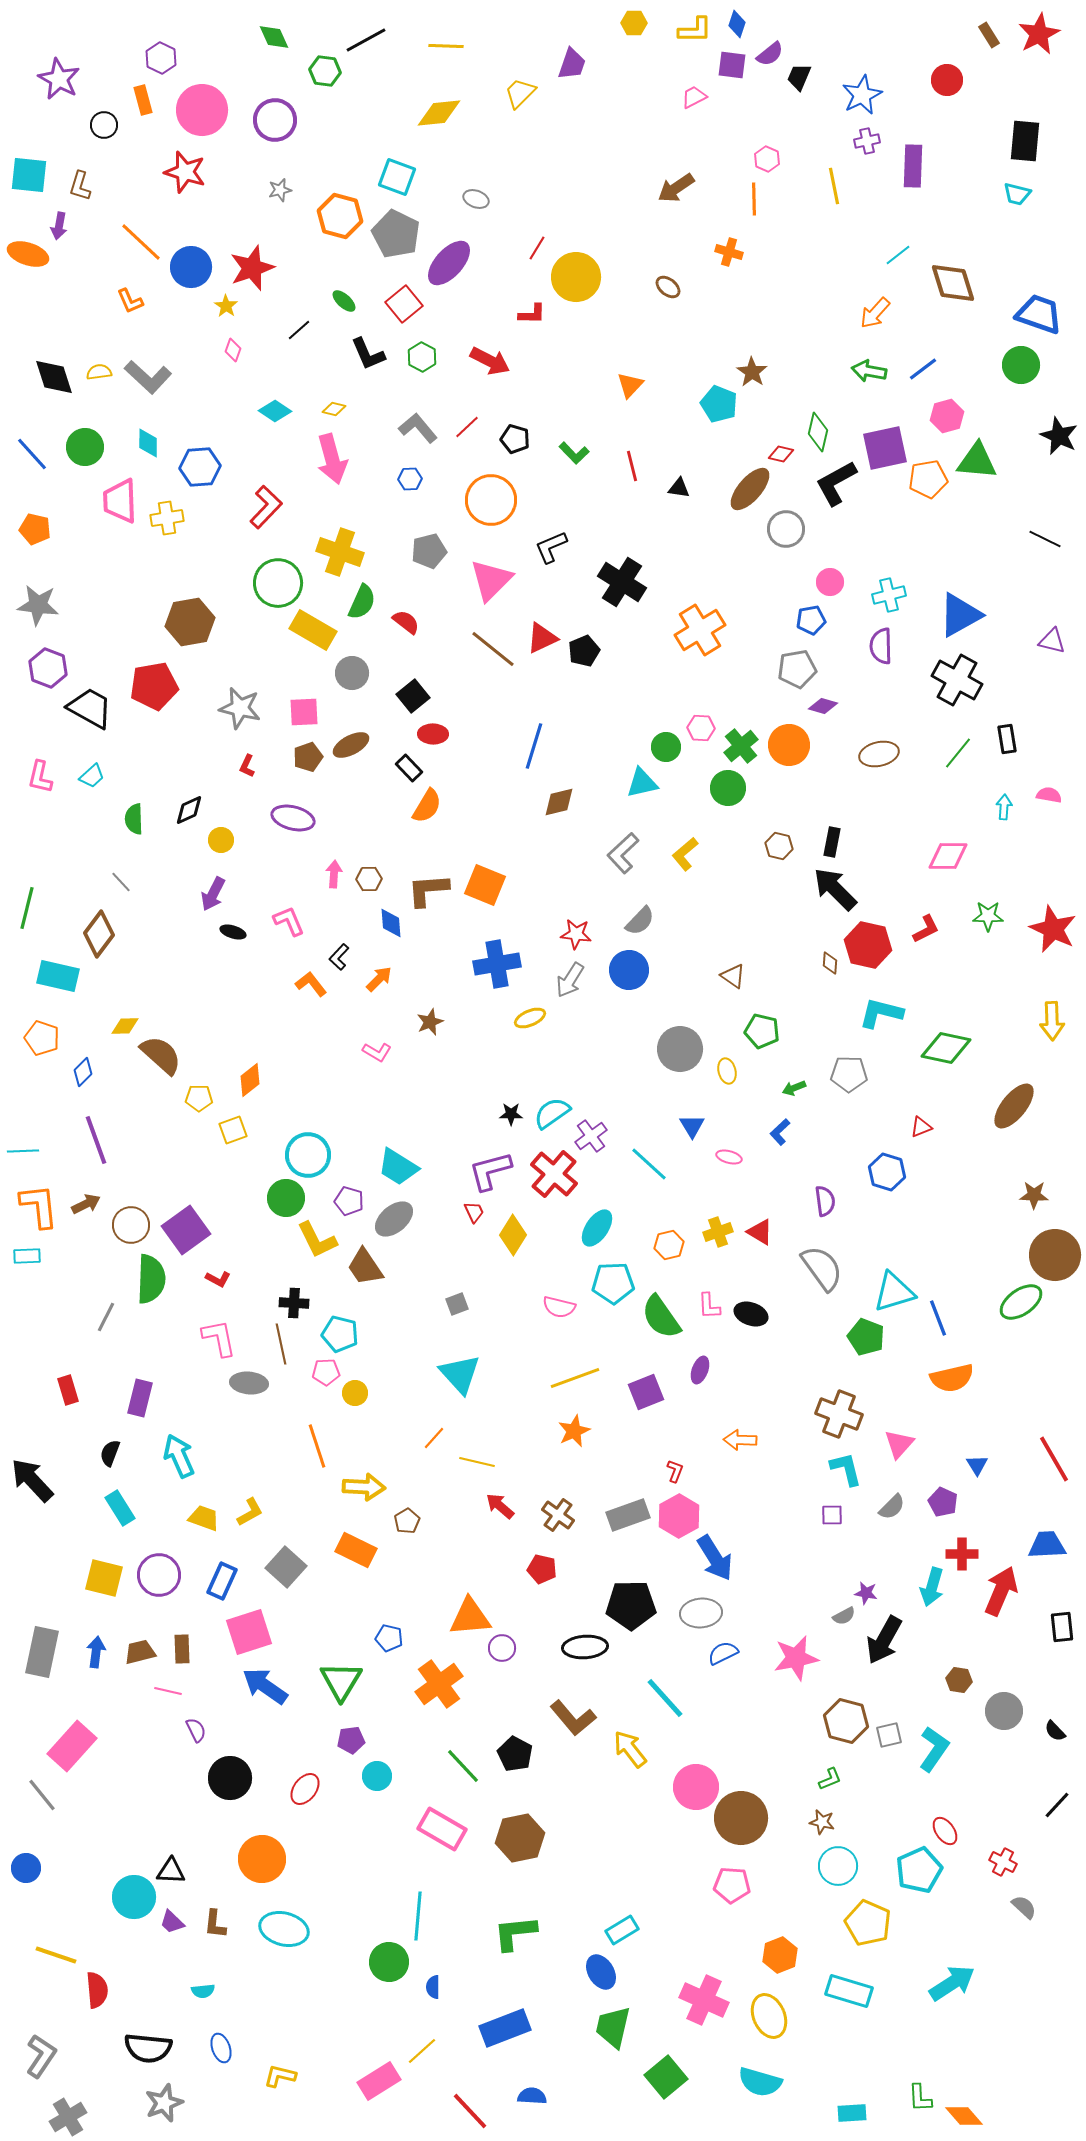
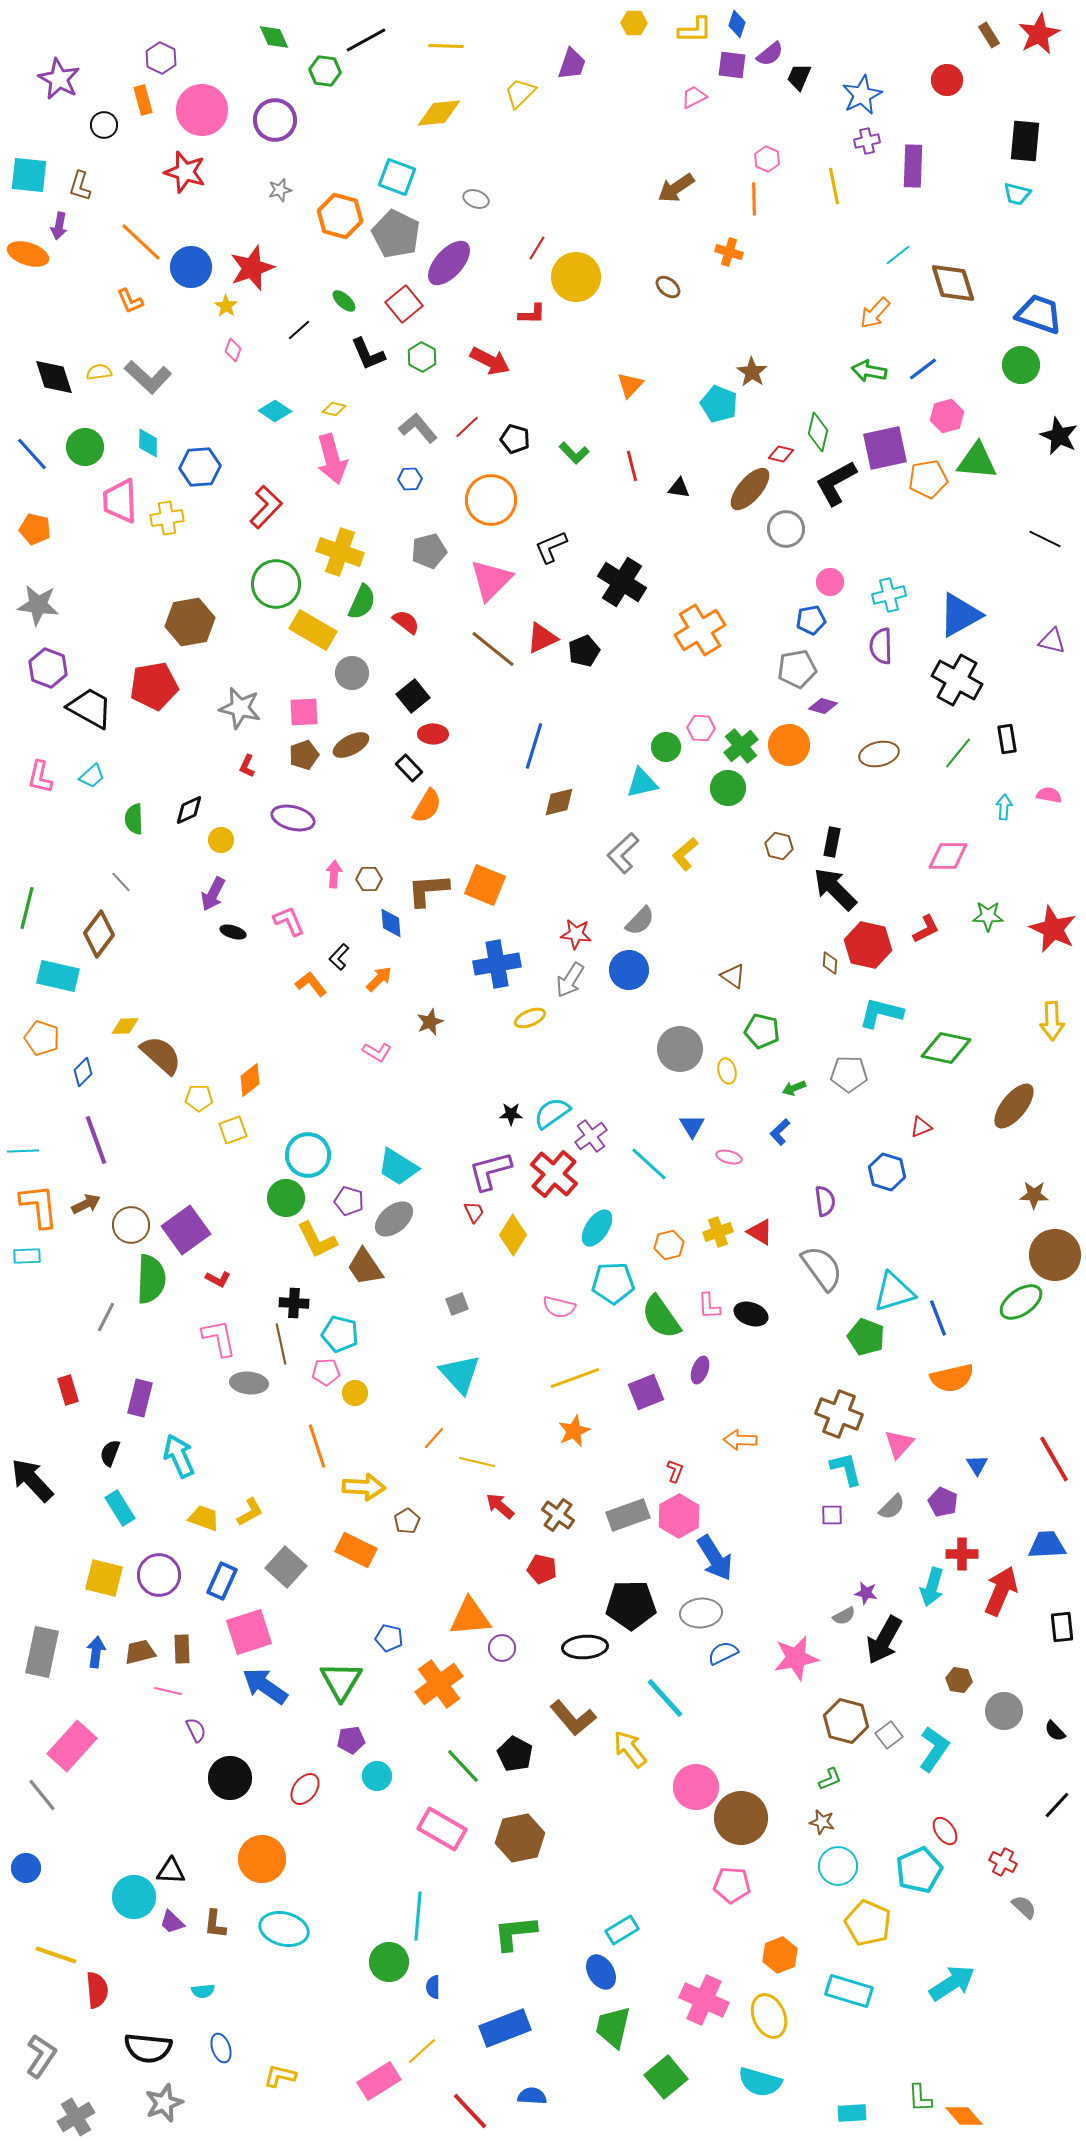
green circle at (278, 583): moved 2 px left, 1 px down
brown pentagon at (308, 757): moved 4 px left, 2 px up
gray square at (889, 1735): rotated 24 degrees counterclockwise
gray cross at (68, 2117): moved 8 px right
